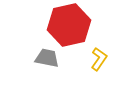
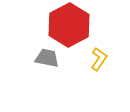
red hexagon: rotated 15 degrees counterclockwise
